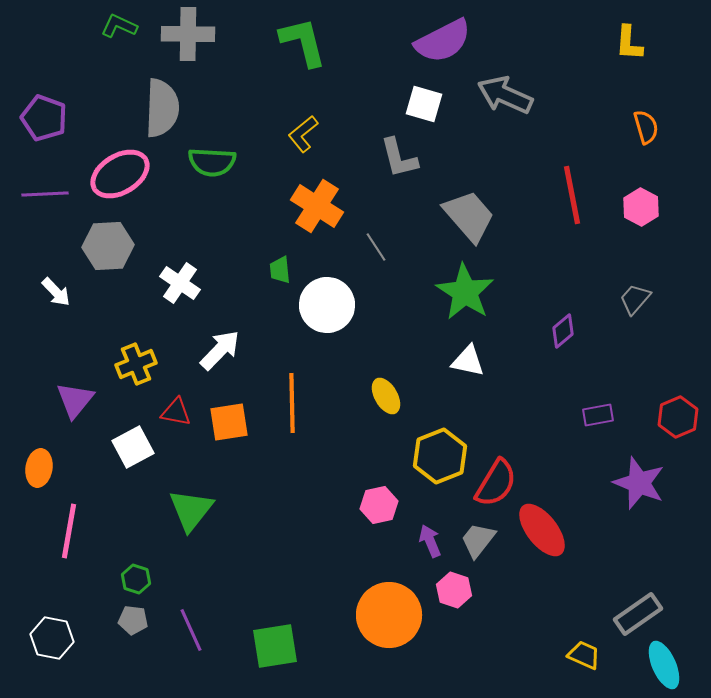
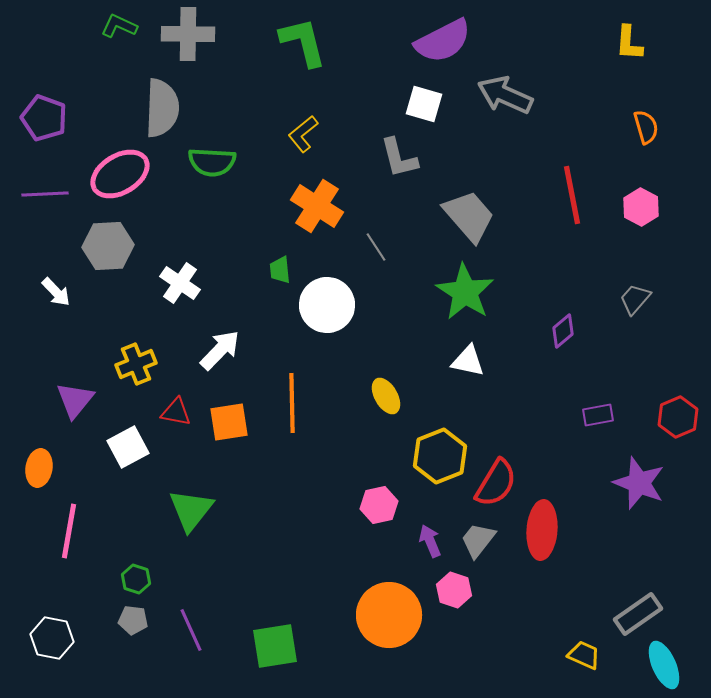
white square at (133, 447): moved 5 px left
red ellipse at (542, 530): rotated 42 degrees clockwise
